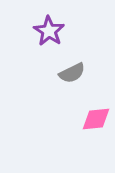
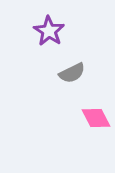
pink diamond: moved 1 px up; rotated 68 degrees clockwise
